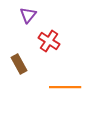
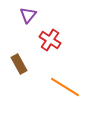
red cross: moved 1 px right, 1 px up
orange line: rotated 32 degrees clockwise
